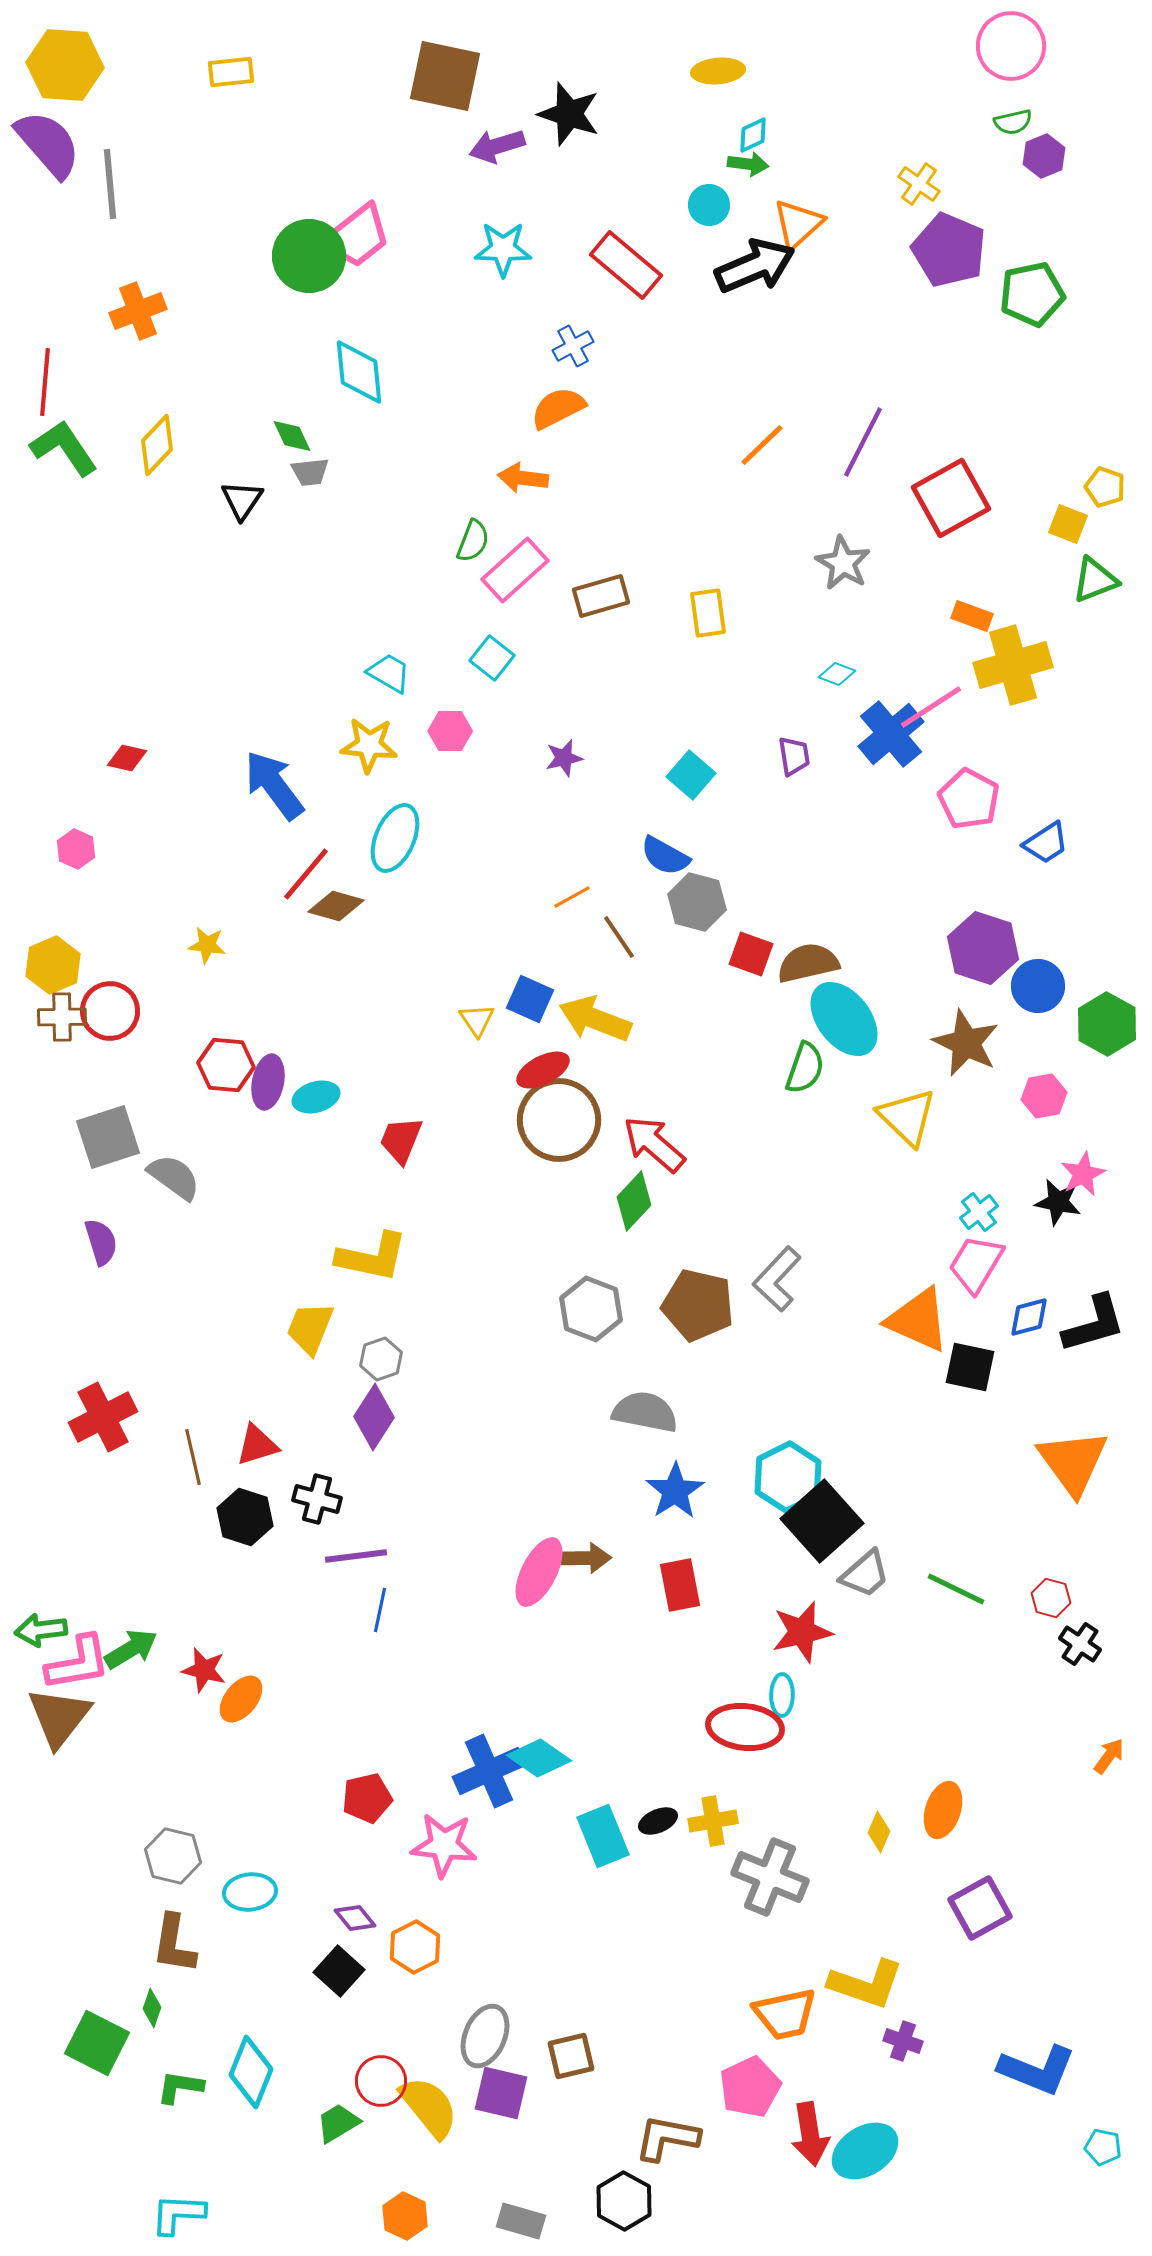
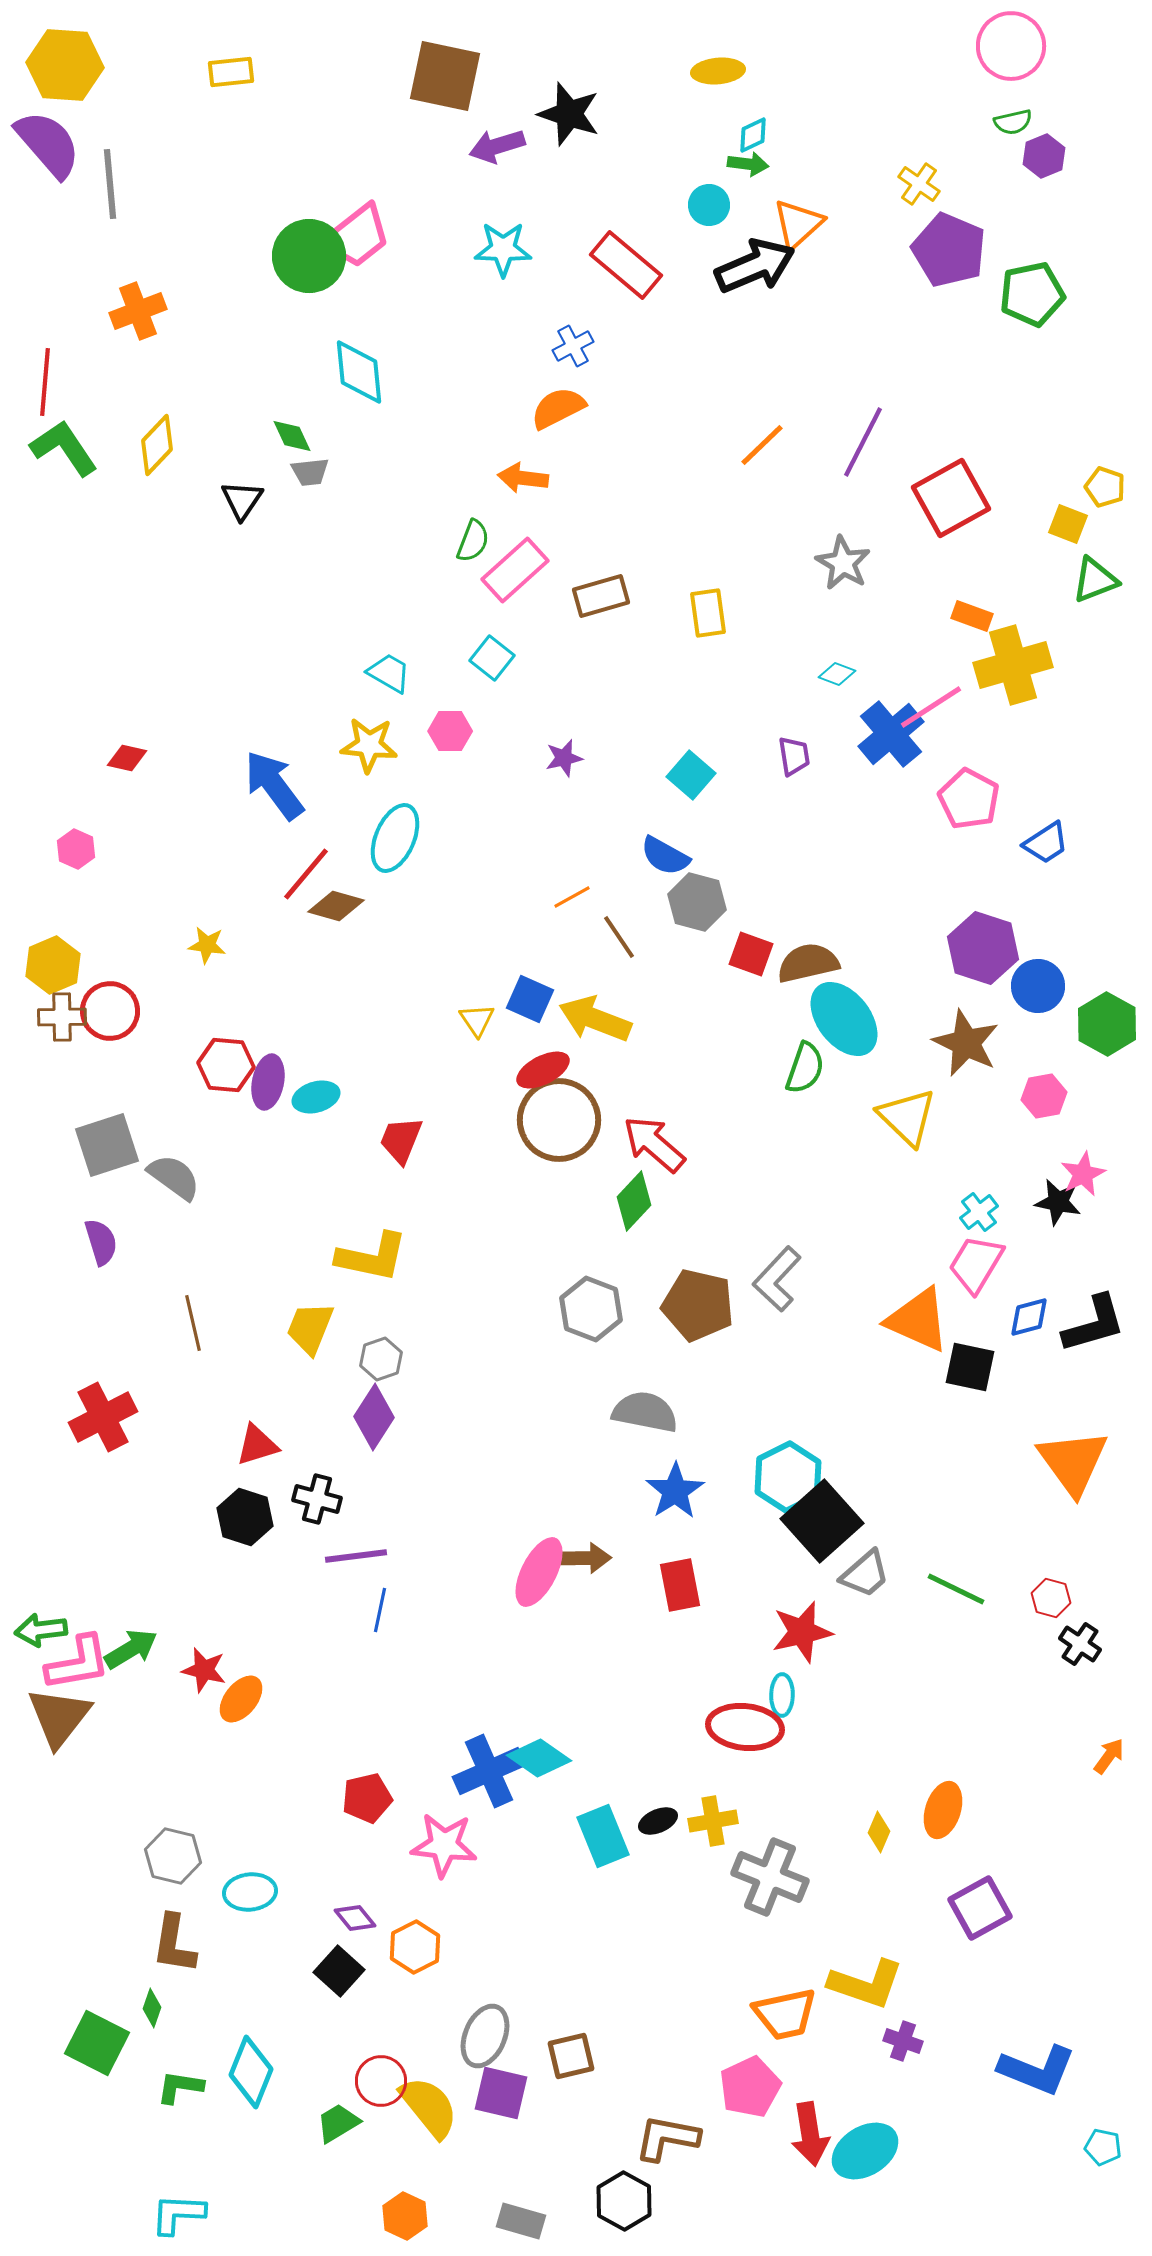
gray square at (108, 1137): moved 1 px left, 8 px down
brown line at (193, 1457): moved 134 px up
